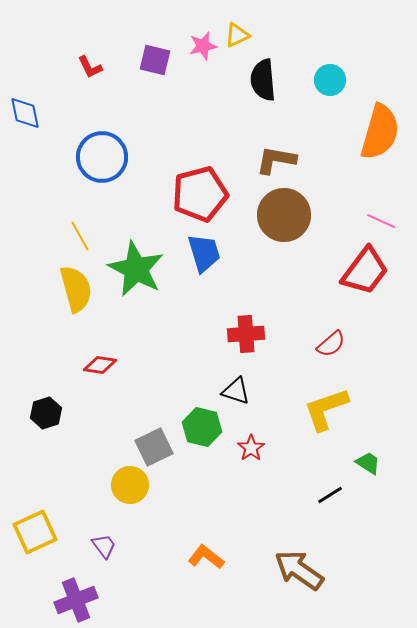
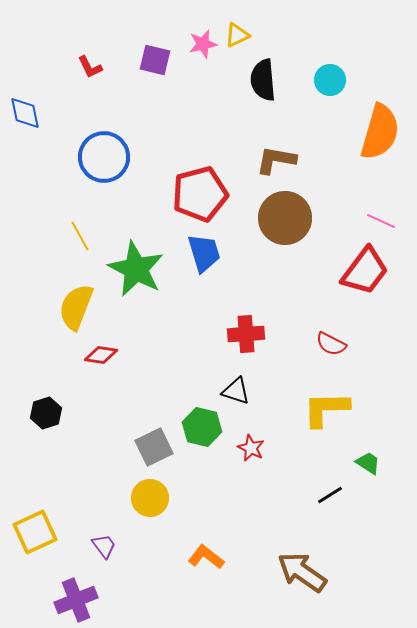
pink star: moved 2 px up
blue circle: moved 2 px right
brown circle: moved 1 px right, 3 px down
yellow semicircle: moved 18 px down; rotated 144 degrees counterclockwise
red semicircle: rotated 68 degrees clockwise
red diamond: moved 1 px right, 10 px up
yellow L-shape: rotated 18 degrees clockwise
red star: rotated 12 degrees counterclockwise
yellow circle: moved 20 px right, 13 px down
brown arrow: moved 3 px right, 2 px down
